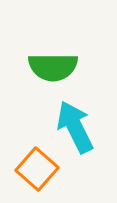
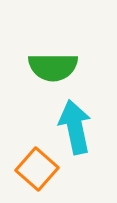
cyan arrow: rotated 14 degrees clockwise
